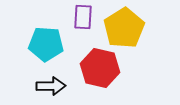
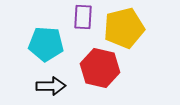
yellow pentagon: rotated 18 degrees clockwise
